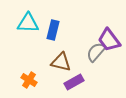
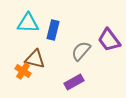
gray semicircle: moved 15 px left, 1 px up
brown triangle: moved 26 px left, 3 px up
orange cross: moved 6 px left, 9 px up
